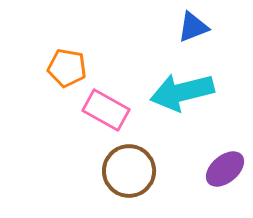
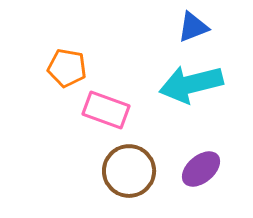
cyan arrow: moved 9 px right, 8 px up
pink rectangle: rotated 9 degrees counterclockwise
purple ellipse: moved 24 px left
